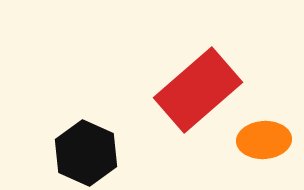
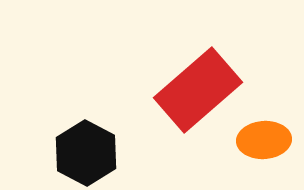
black hexagon: rotated 4 degrees clockwise
